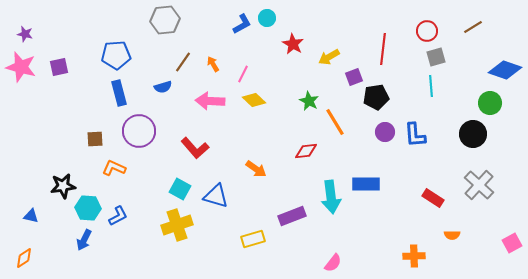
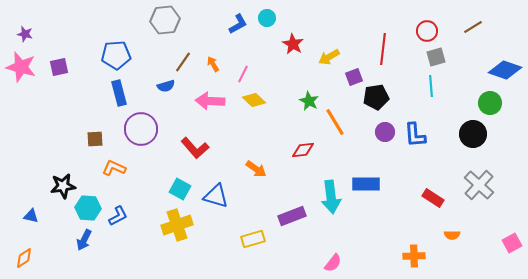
blue L-shape at (242, 24): moved 4 px left
blue semicircle at (163, 87): moved 3 px right, 1 px up
purple circle at (139, 131): moved 2 px right, 2 px up
red diamond at (306, 151): moved 3 px left, 1 px up
